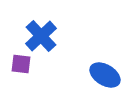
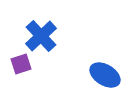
purple square: rotated 25 degrees counterclockwise
